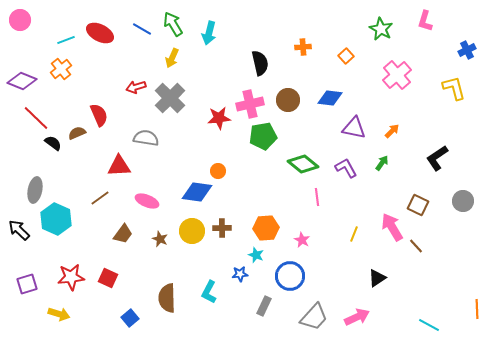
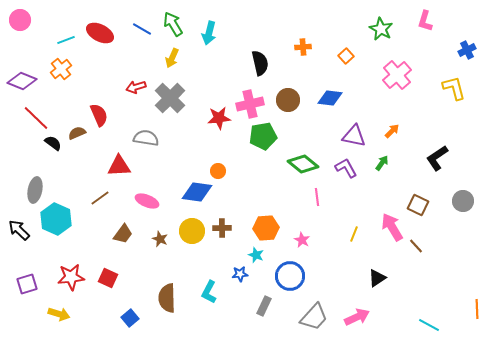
purple triangle at (354, 128): moved 8 px down
